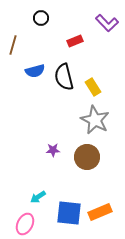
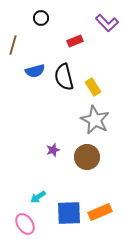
purple star: rotated 16 degrees counterclockwise
blue square: rotated 8 degrees counterclockwise
pink ellipse: rotated 60 degrees counterclockwise
